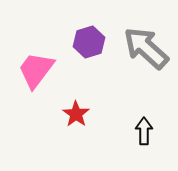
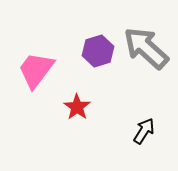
purple hexagon: moved 9 px right, 9 px down
red star: moved 1 px right, 7 px up
black arrow: rotated 32 degrees clockwise
